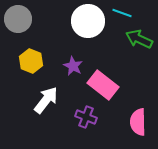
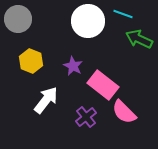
cyan line: moved 1 px right, 1 px down
purple cross: rotated 30 degrees clockwise
pink semicircle: moved 14 px left, 10 px up; rotated 44 degrees counterclockwise
